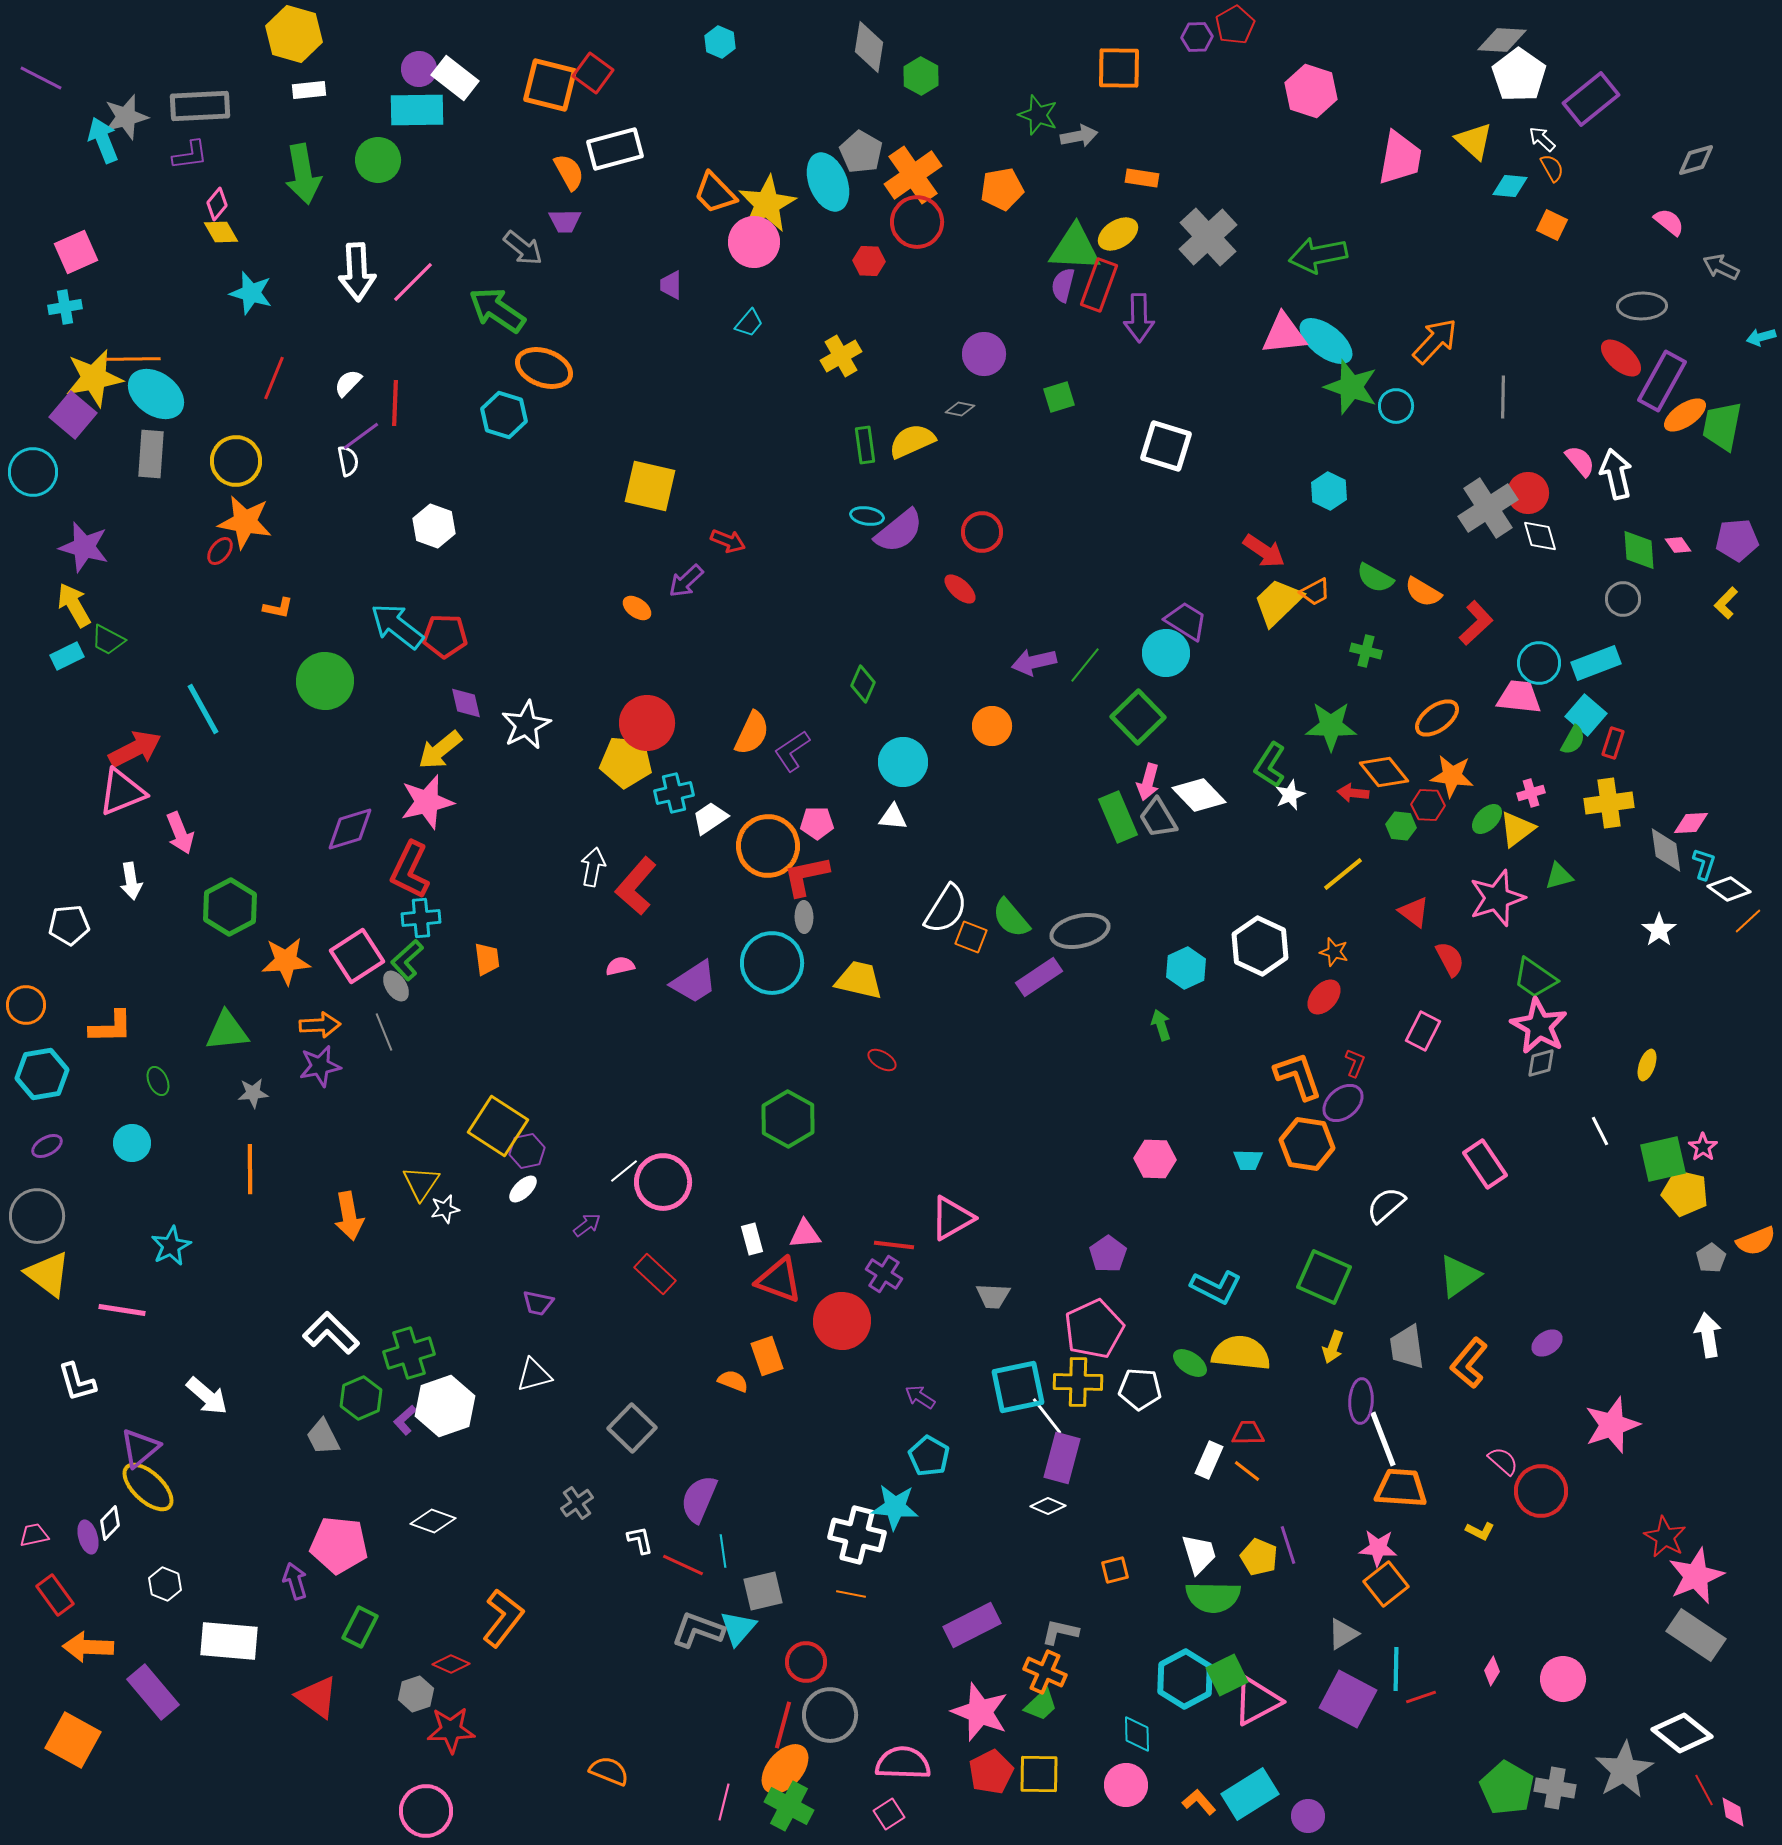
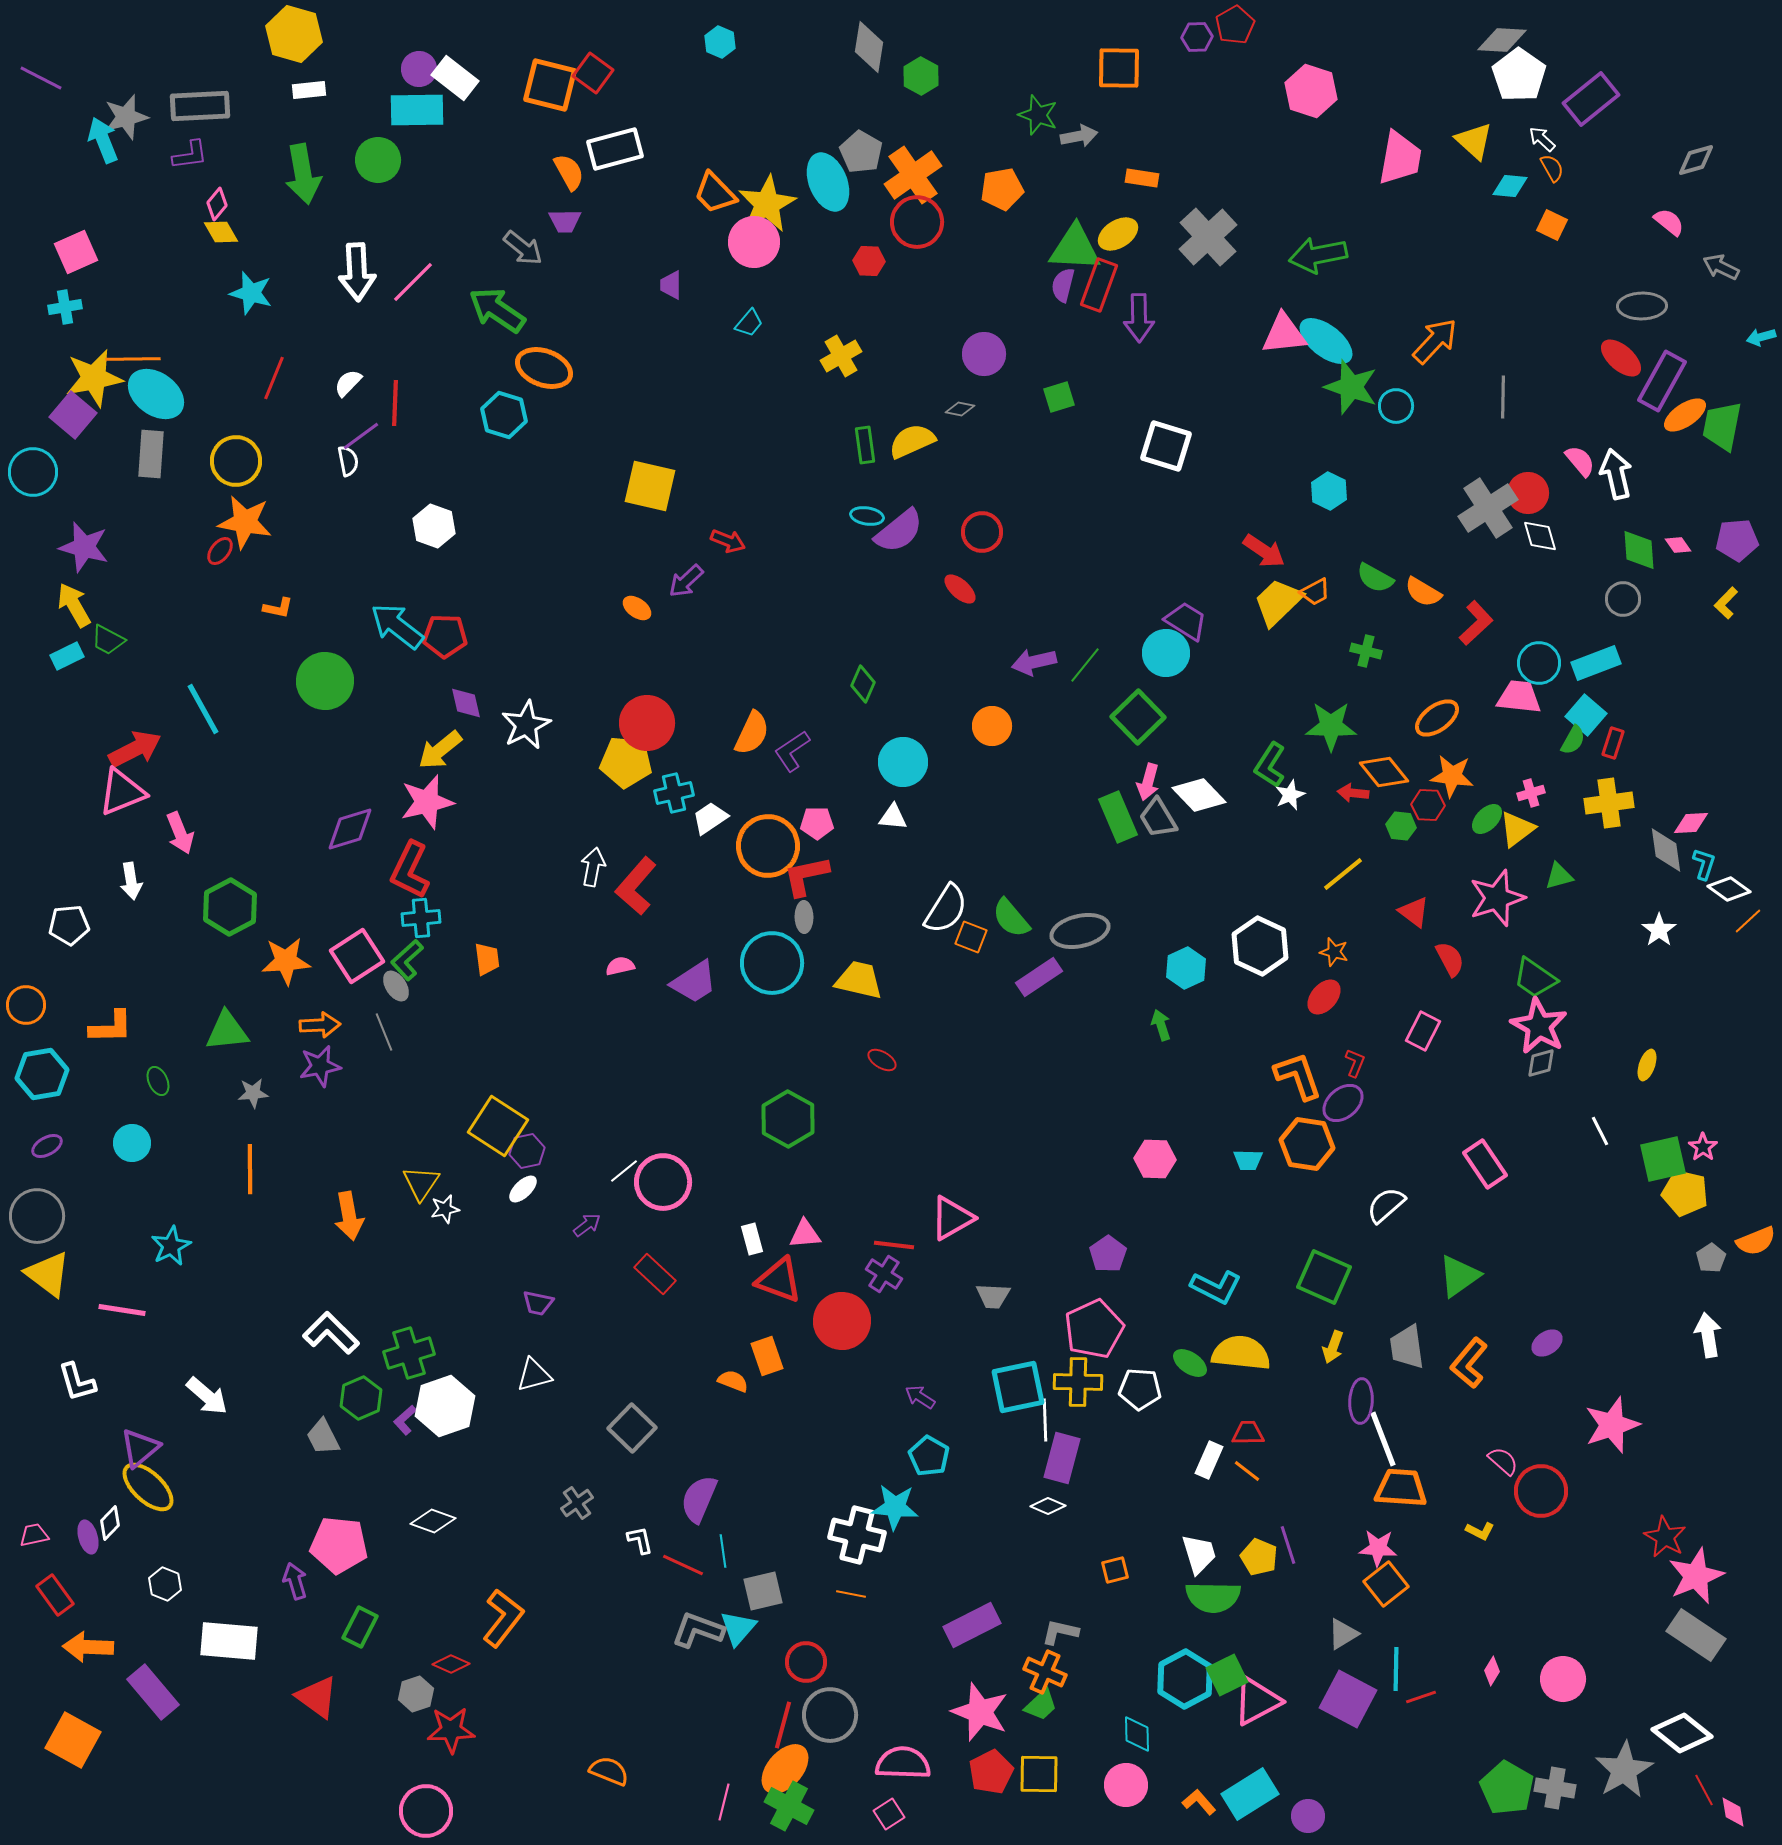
white line at (1047, 1416): moved 2 px left, 4 px down; rotated 36 degrees clockwise
